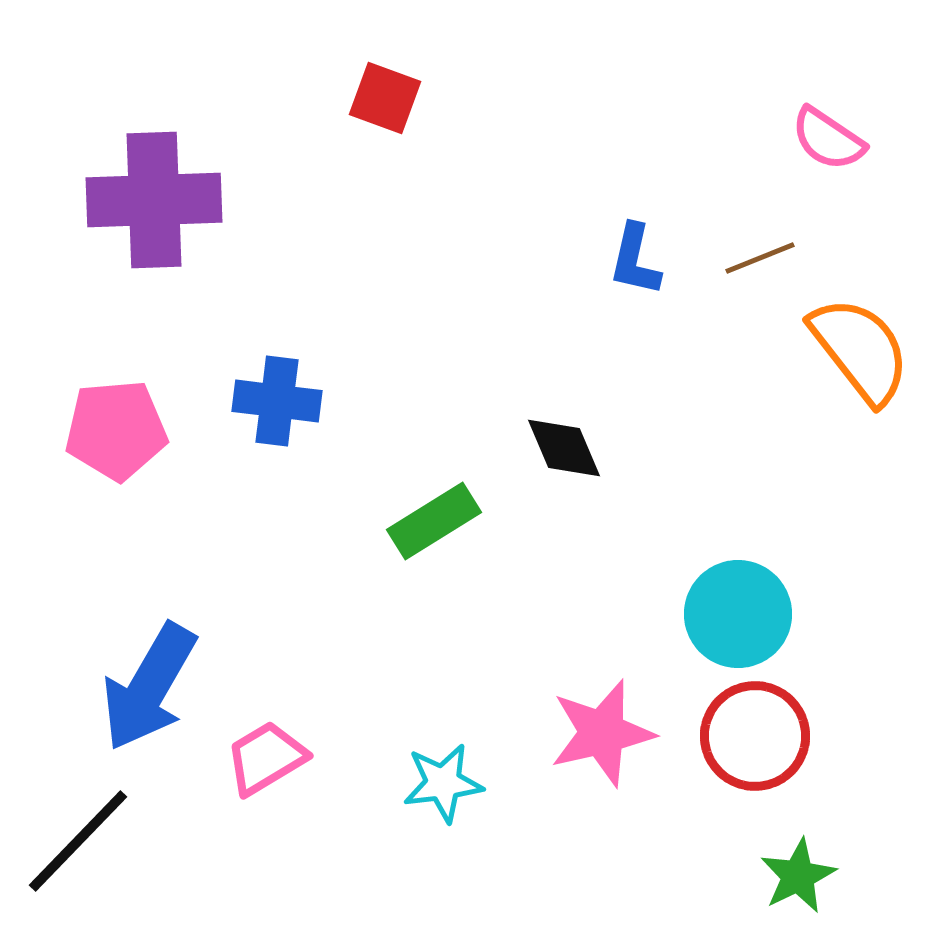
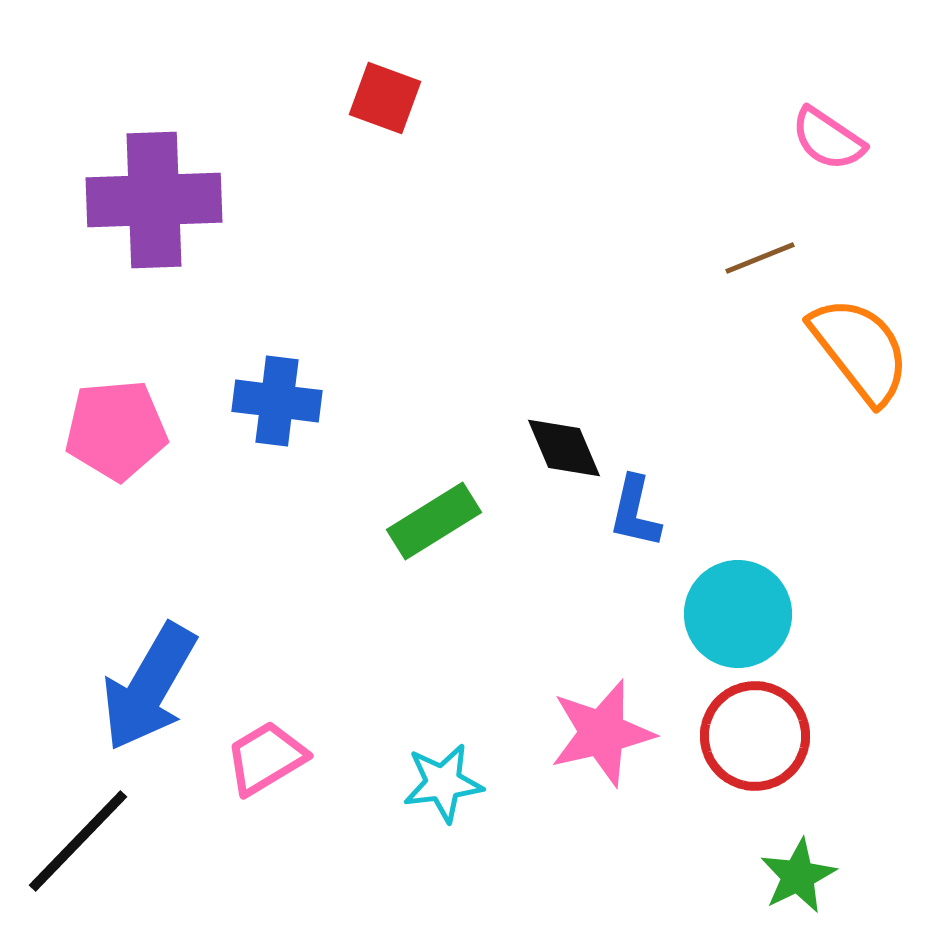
blue L-shape: moved 252 px down
